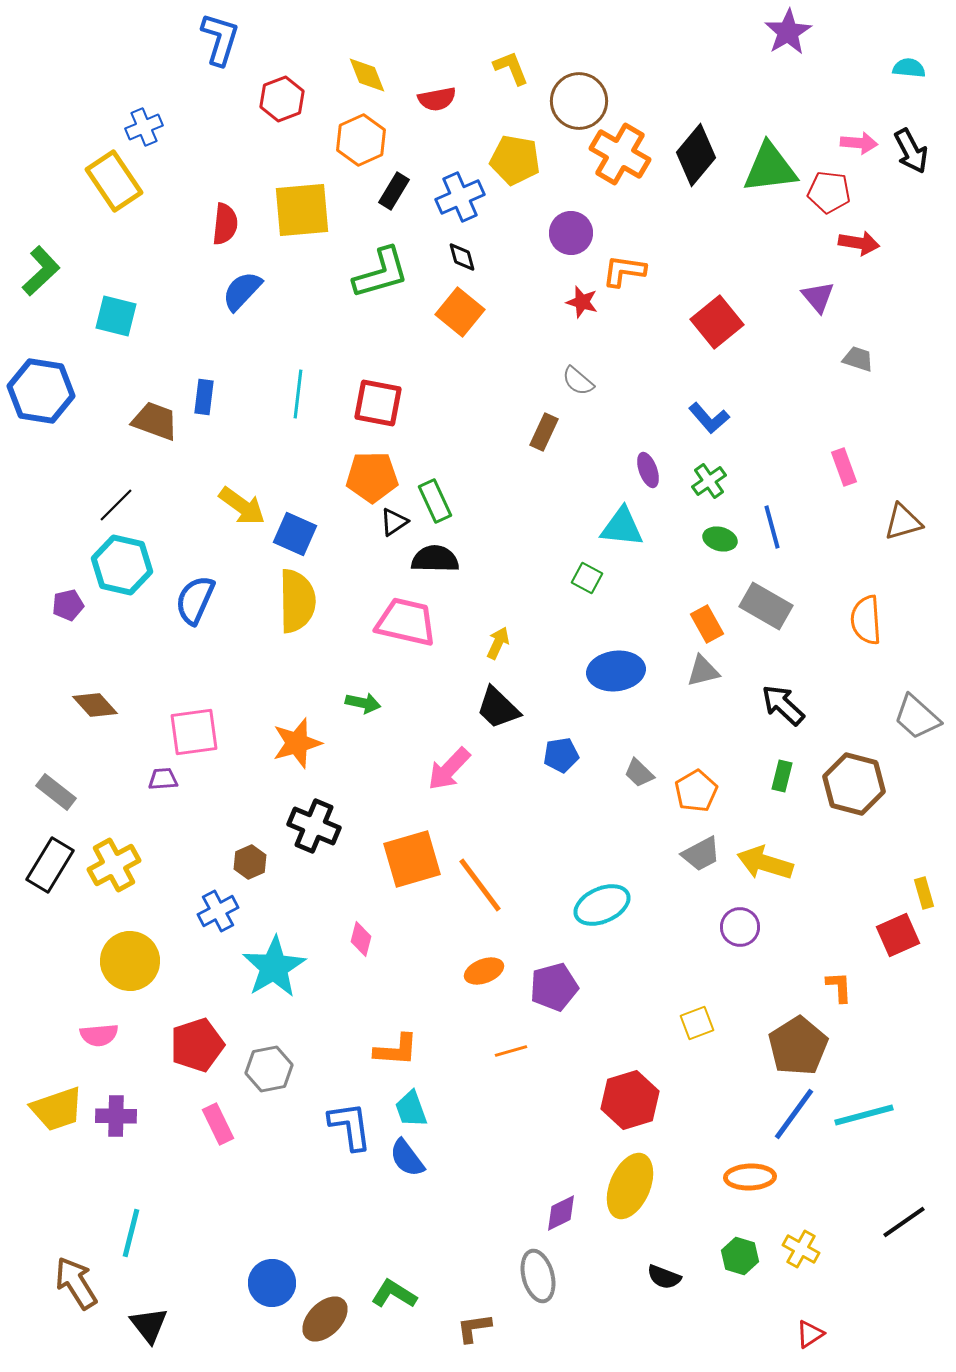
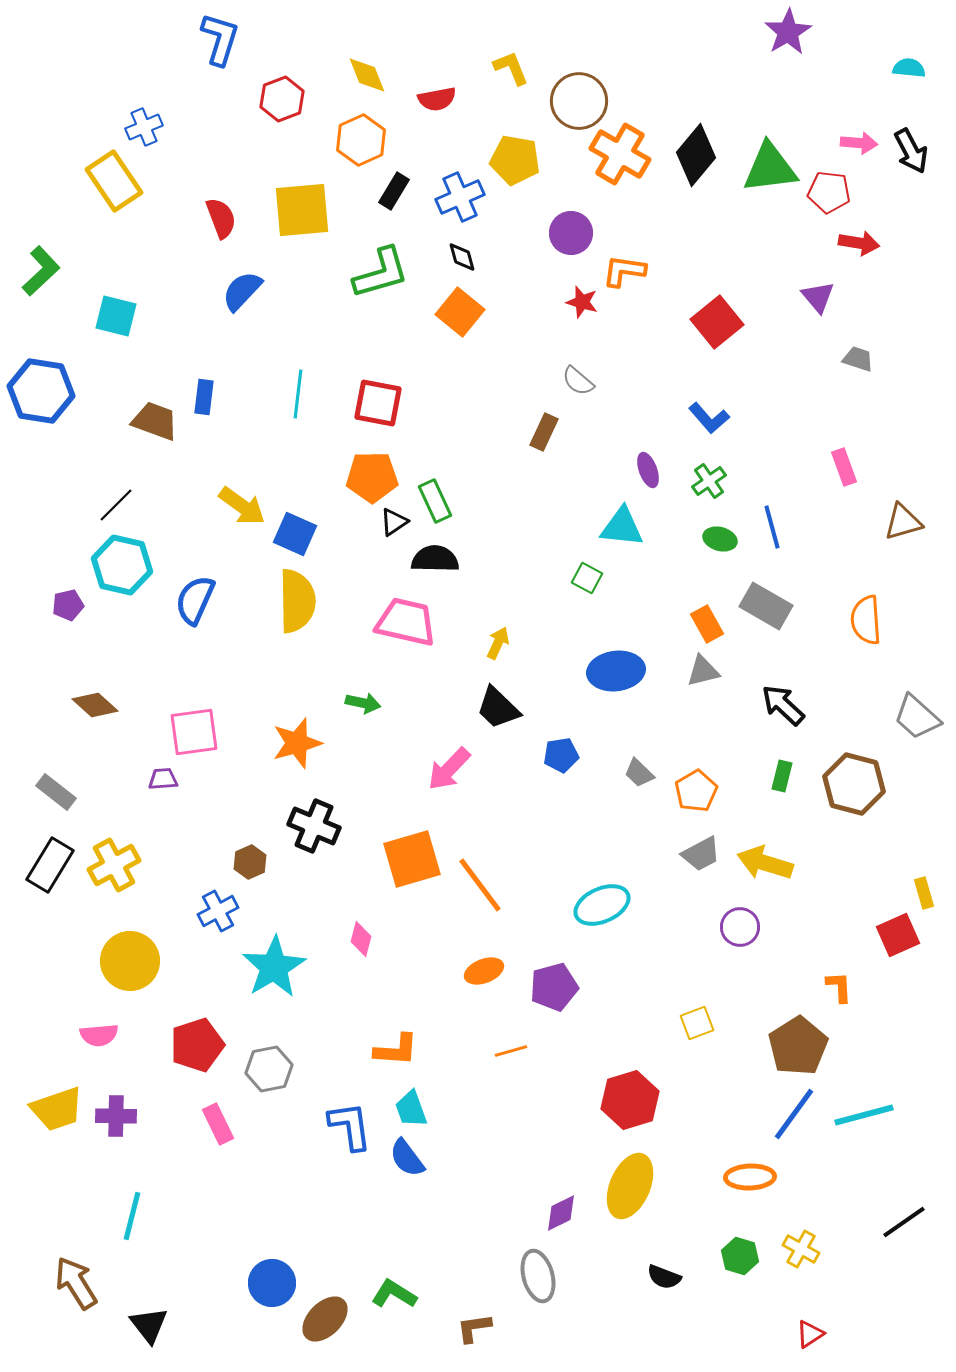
red semicircle at (225, 224): moved 4 px left, 6 px up; rotated 27 degrees counterclockwise
brown diamond at (95, 705): rotated 6 degrees counterclockwise
cyan line at (131, 1233): moved 1 px right, 17 px up
